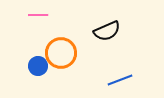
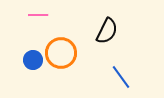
black semicircle: rotated 40 degrees counterclockwise
blue circle: moved 5 px left, 6 px up
blue line: moved 1 px right, 3 px up; rotated 75 degrees clockwise
